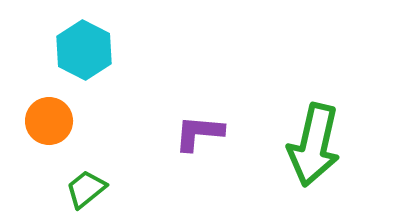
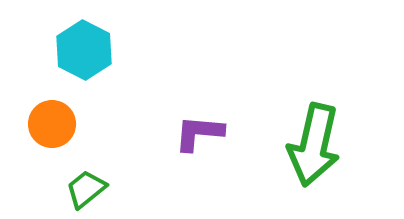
orange circle: moved 3 px right, 3 px down
